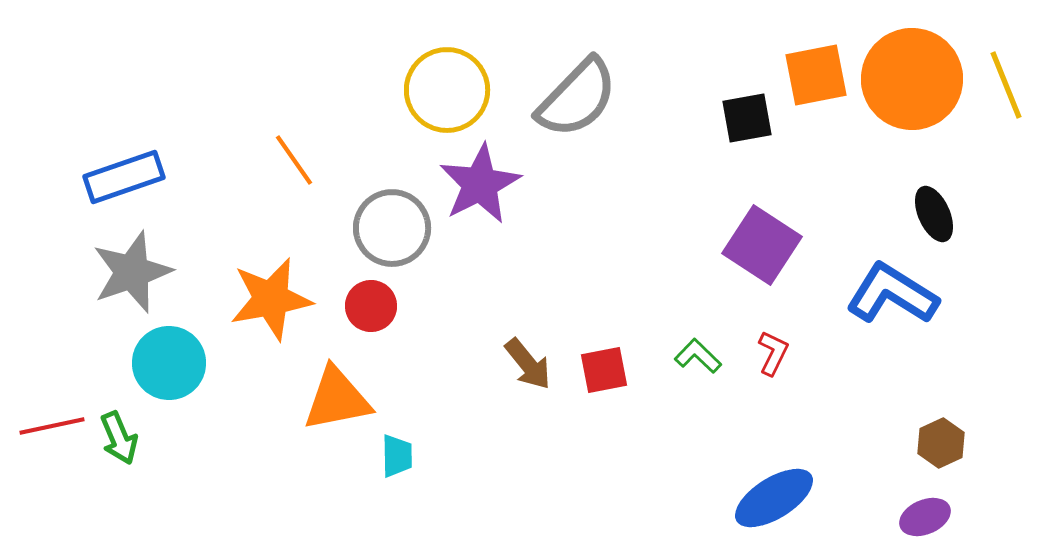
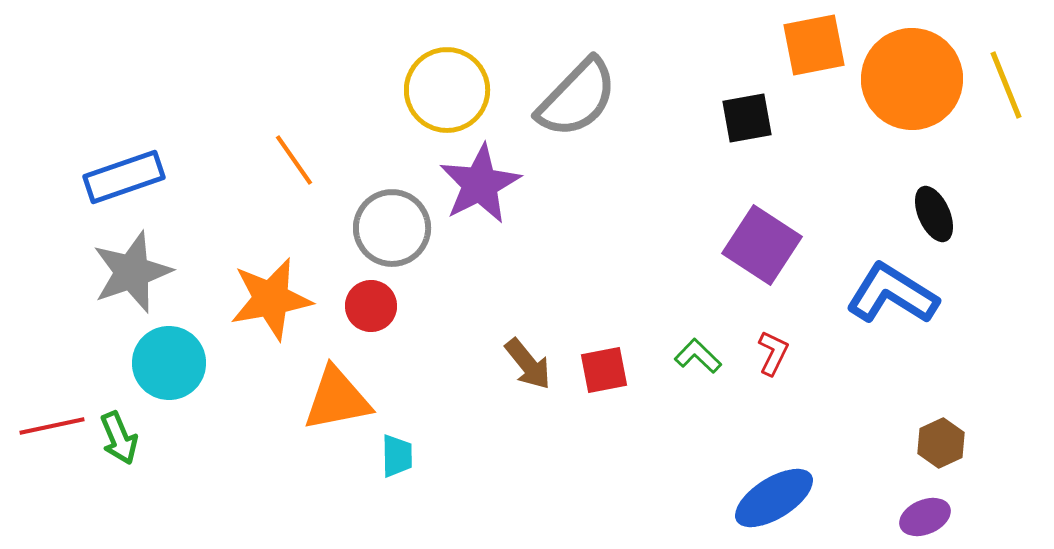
orange square: moved 2 px left, 30 px up
